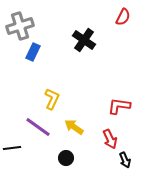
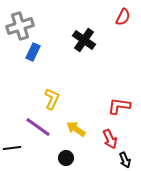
yellow arrow: moved 2 px right, 2 px down
